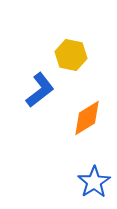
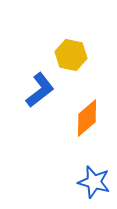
orange diamond: rotated 9 degrees counterclockwise
blue star: rotated 24 degrees counterclockwise
